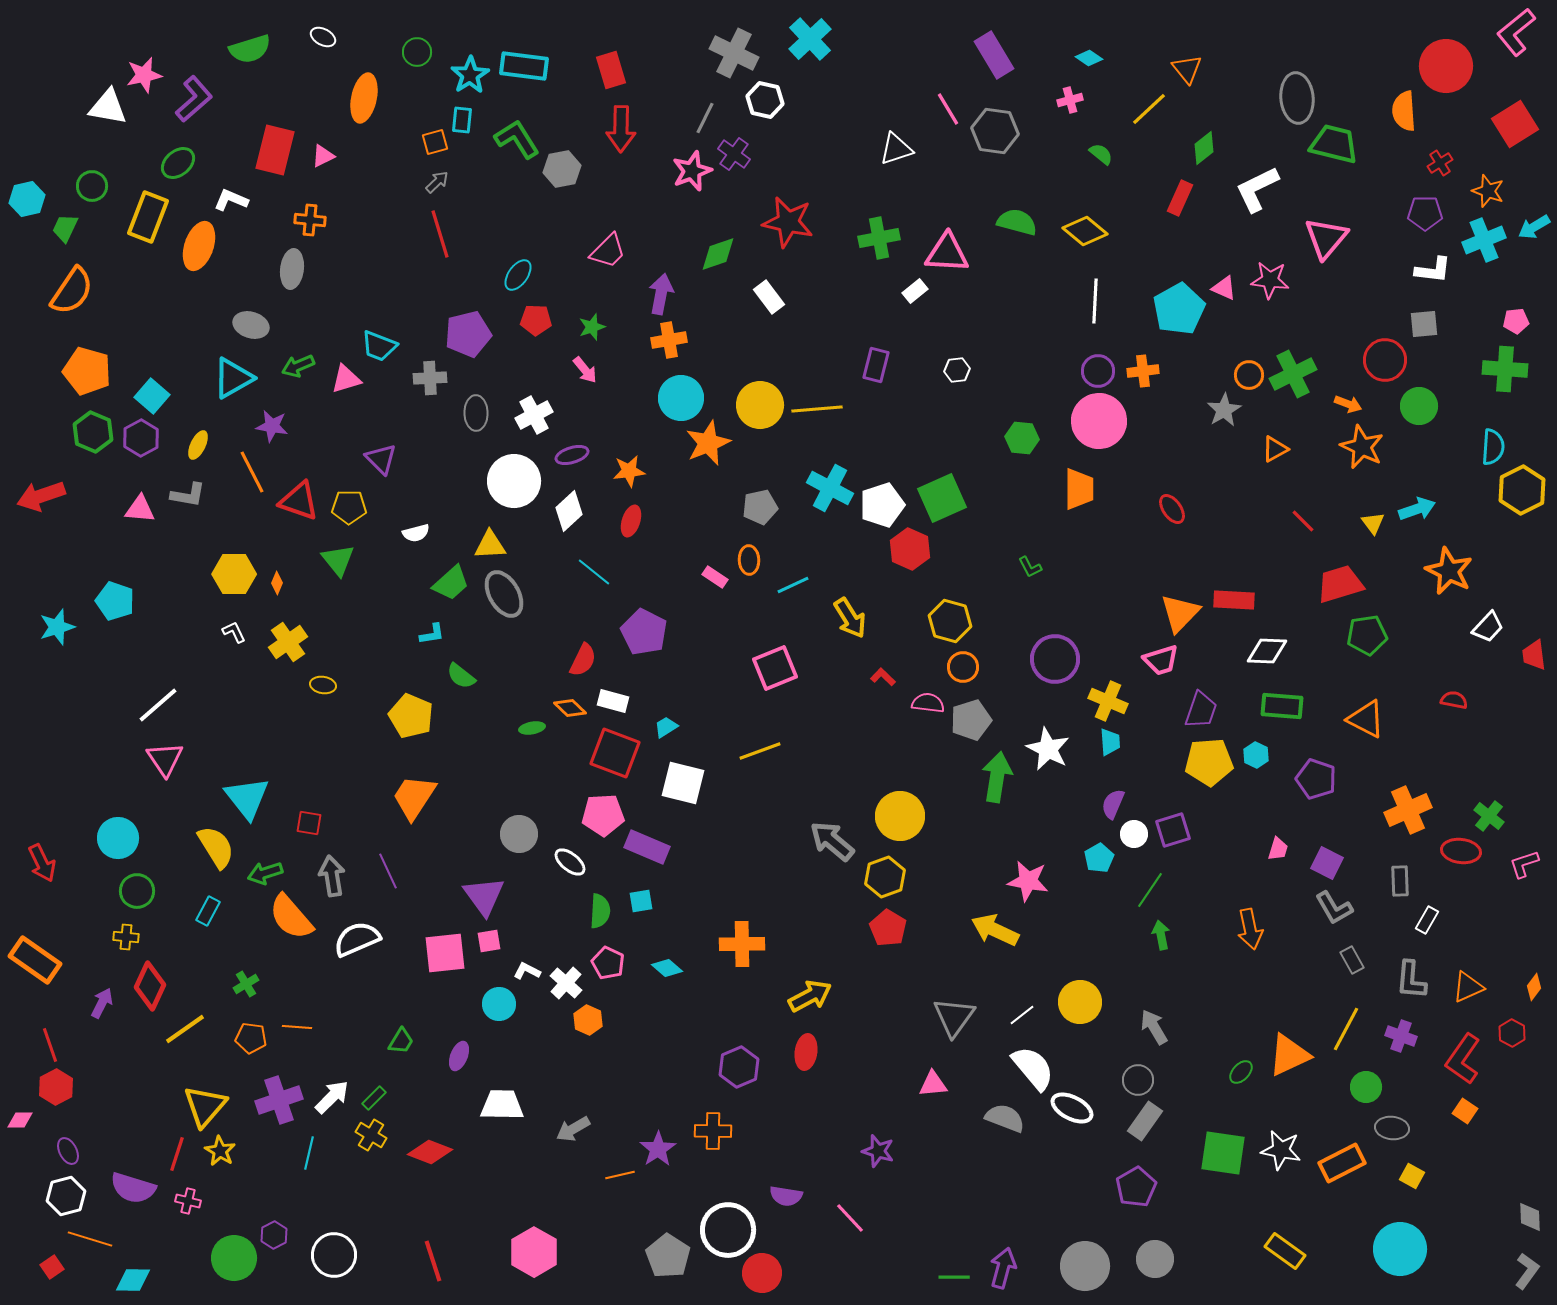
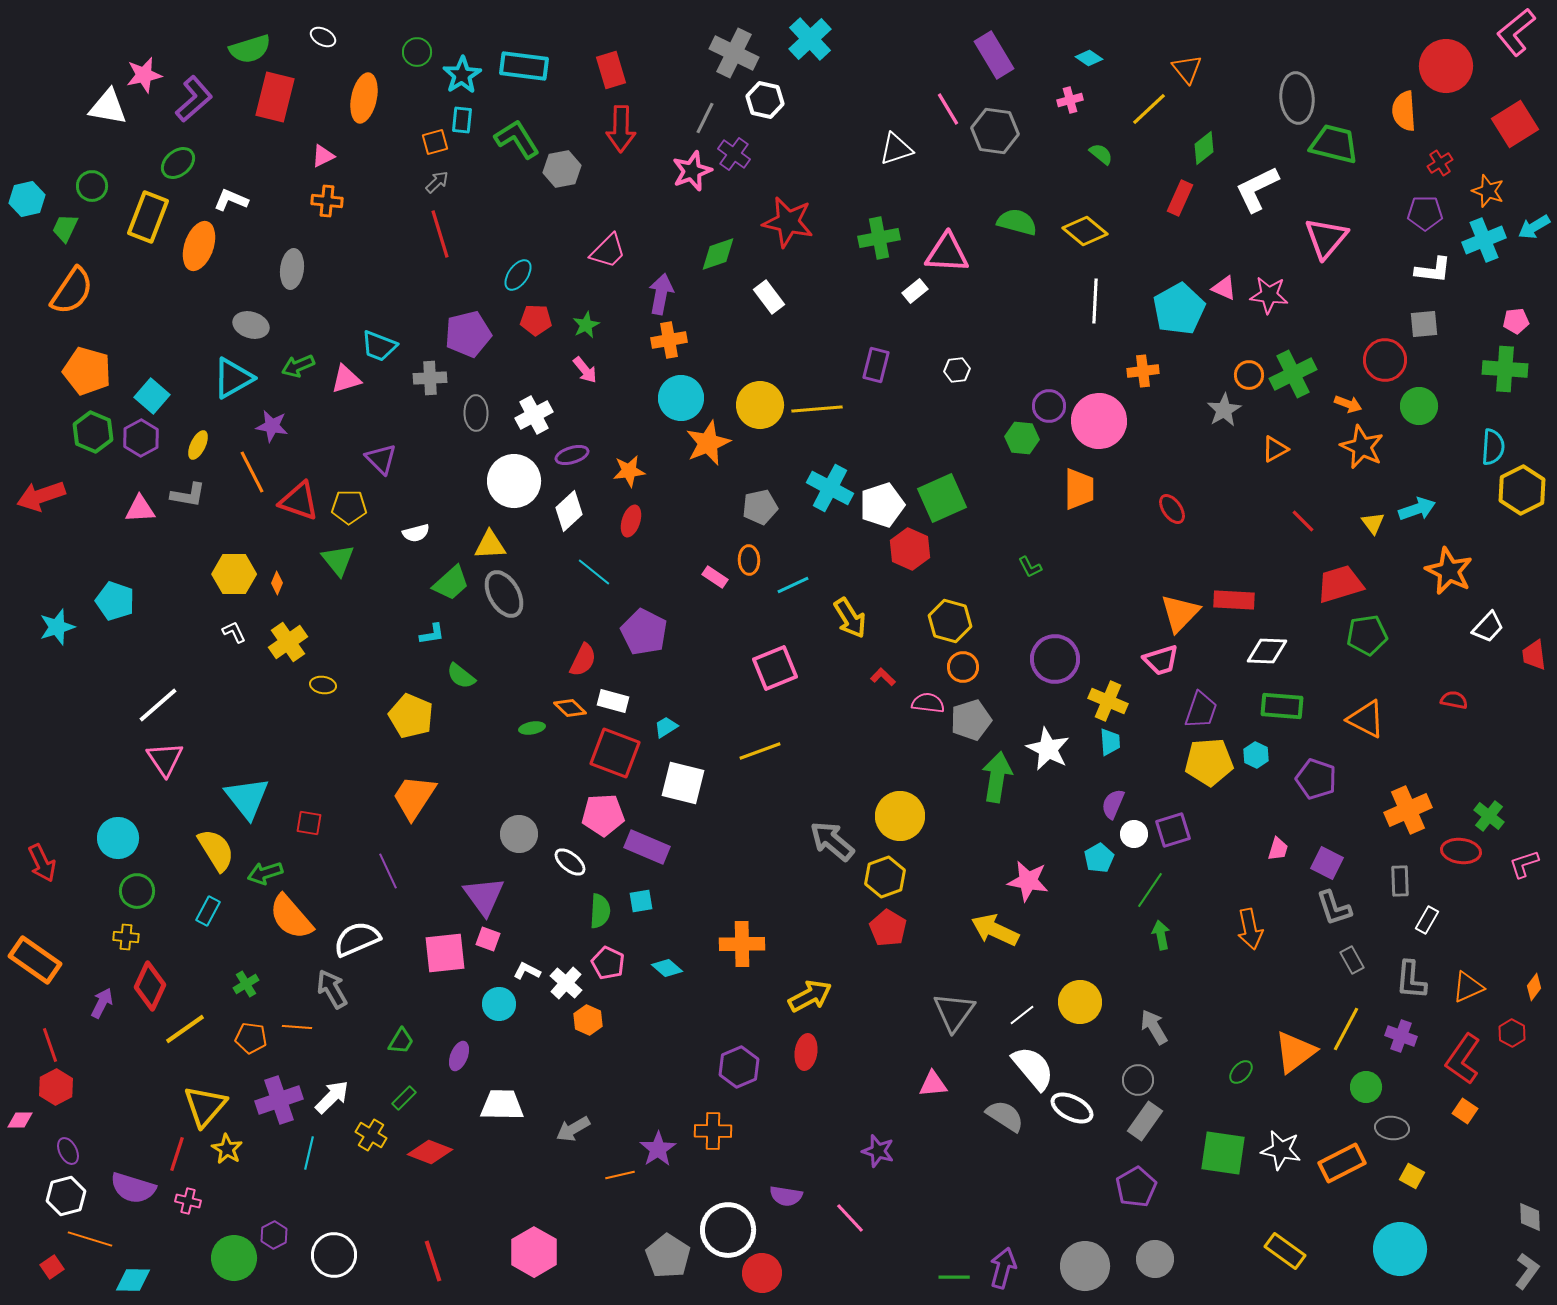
cyan star at (470, 75): moved 8 px left
red rectangle at (275, 150): moved 53 px up
orange cross at (310, 220): moved 17 px right, 19 px up
pink star at (1270, 280): moved 1 px left, 15 px down
green star at (592, 327): moved 6 px left, 2 px up; rotated 8 degrees counterclockwise
purple circle at (1098, 371): moved 49 px left, 35 px down
pink triangle at (140, 509): rotated 8 degrees counterclockwise
yellow semicircle at (216, 847): moved 3 px down
gray arrow at (332, 876): moved 113 px down; rotated 21 degrees counterclockwise
gray L-shape at (1334, 908): rotated 12 degrees clockwise
pink square at (489, 941): moved 1 px left, 2 px up; rotated 30 degrees clockwise
gray triangle at (954, 1017): moved 5 px up
orange triangle at (1289, 1055): moved 6 px right, 3 px up; rotated 12 degrees counterclockwise
green rectangle at (374, 1098): moved 30 px right
gray semicircle at (1005, 1118): moved 2 px up; rotated 12 degrees clockwise
yellow star at (220, 1151): moved 7 px right, 2 px up
